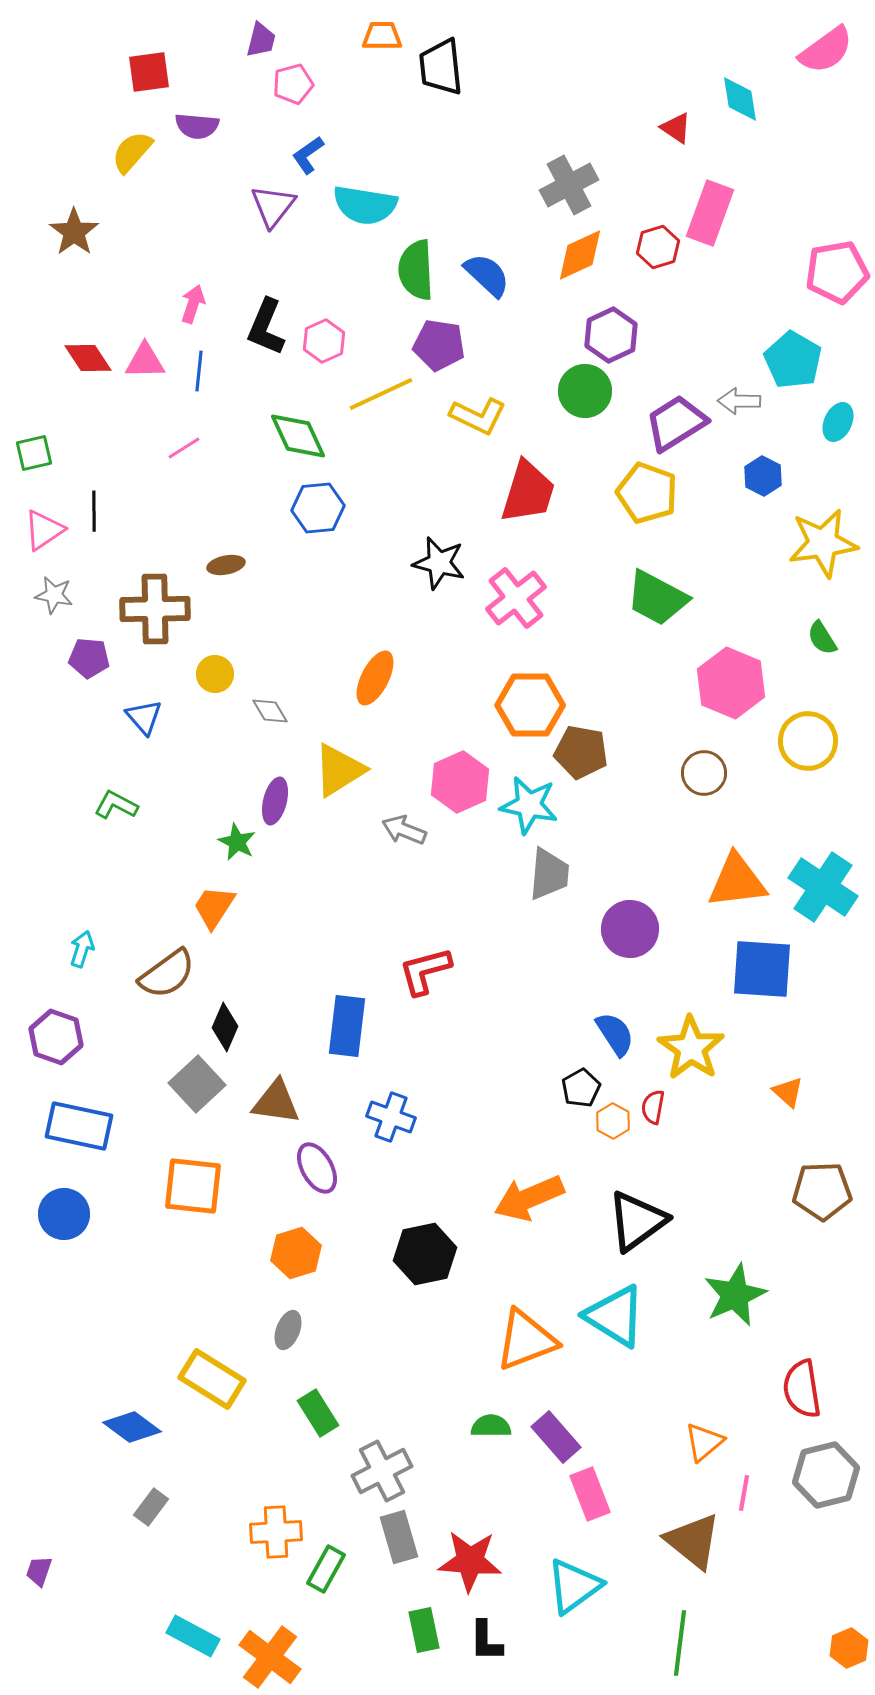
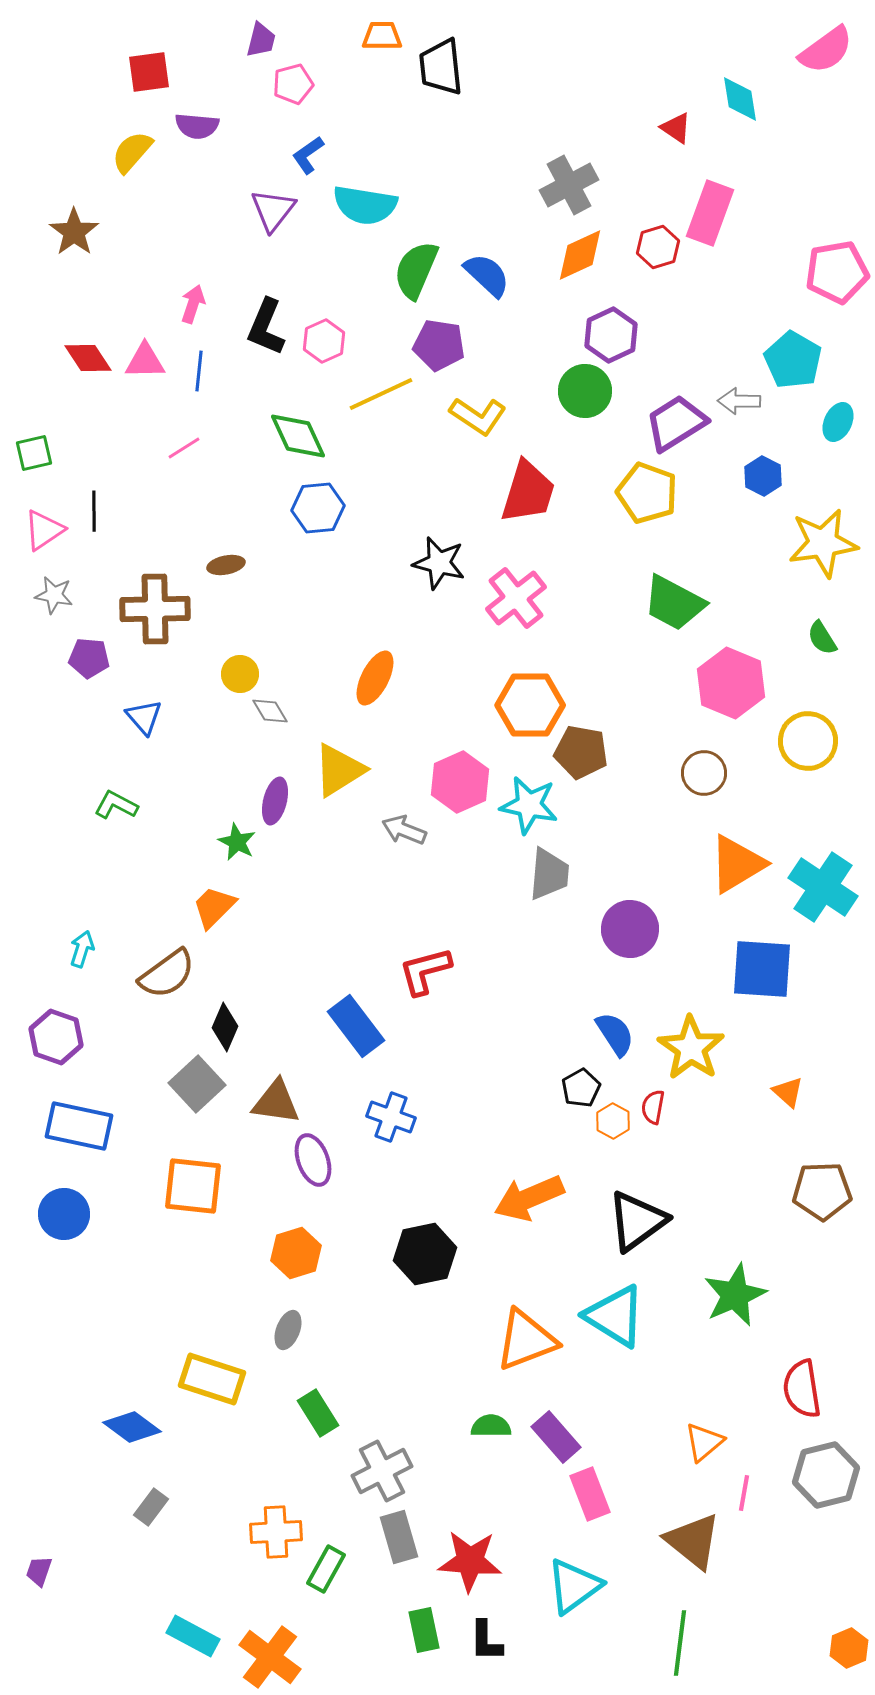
purple triangle at (273, 206): moved 4 px down
green semicircle at (416, 270): rotated 26 degrees clockwise
yellow L-shape at (478, 416): rotated 8 degrees clockwise
green trapezoid at (657, 598): moved 17 px right, 5 px down
yellow circle at (215, 674): moved 25 px right
orange triangle at (737, 881): moved 17 px up; rotated 24 degrees counterclockwise
orange trapezoid at (214, 907): rotated 12 degrees clockwise
blue rectangle at (347, 1026): moved 9 px right; rotated 44 degrees counterclockwise
purple ellipse at (317, 1168): moved 4 px left, 8 px up; rotated 9 degrees clockwise
yellow rectangle at (212, 1379): rotated 14 degrees counterclockwise
